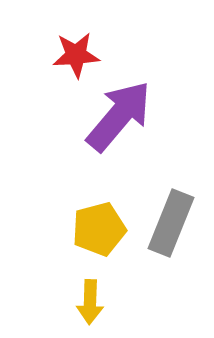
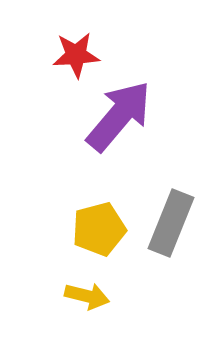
yellow arrow: moved 3 px left, 6 px up; rotated 78 degrees counterclockwise
